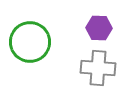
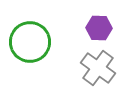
gray cross: rotated 32 degrees clockwise
